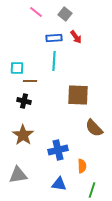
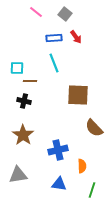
cyan line: moved 2 px down; rotated 24 degrees counterclockwise
